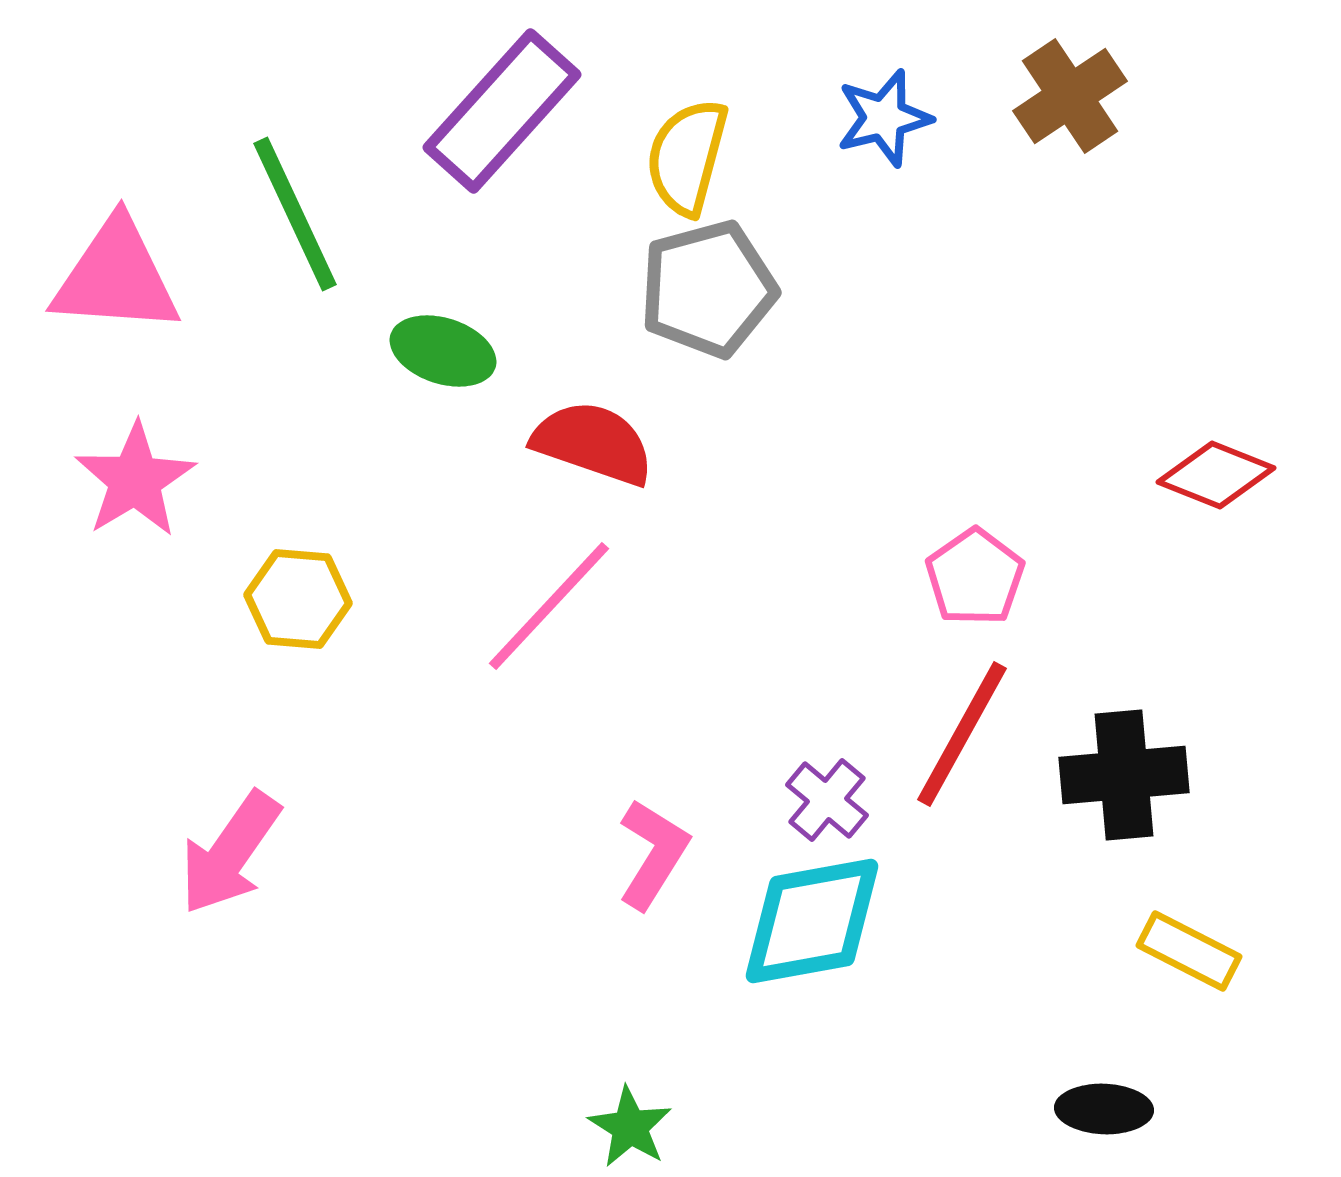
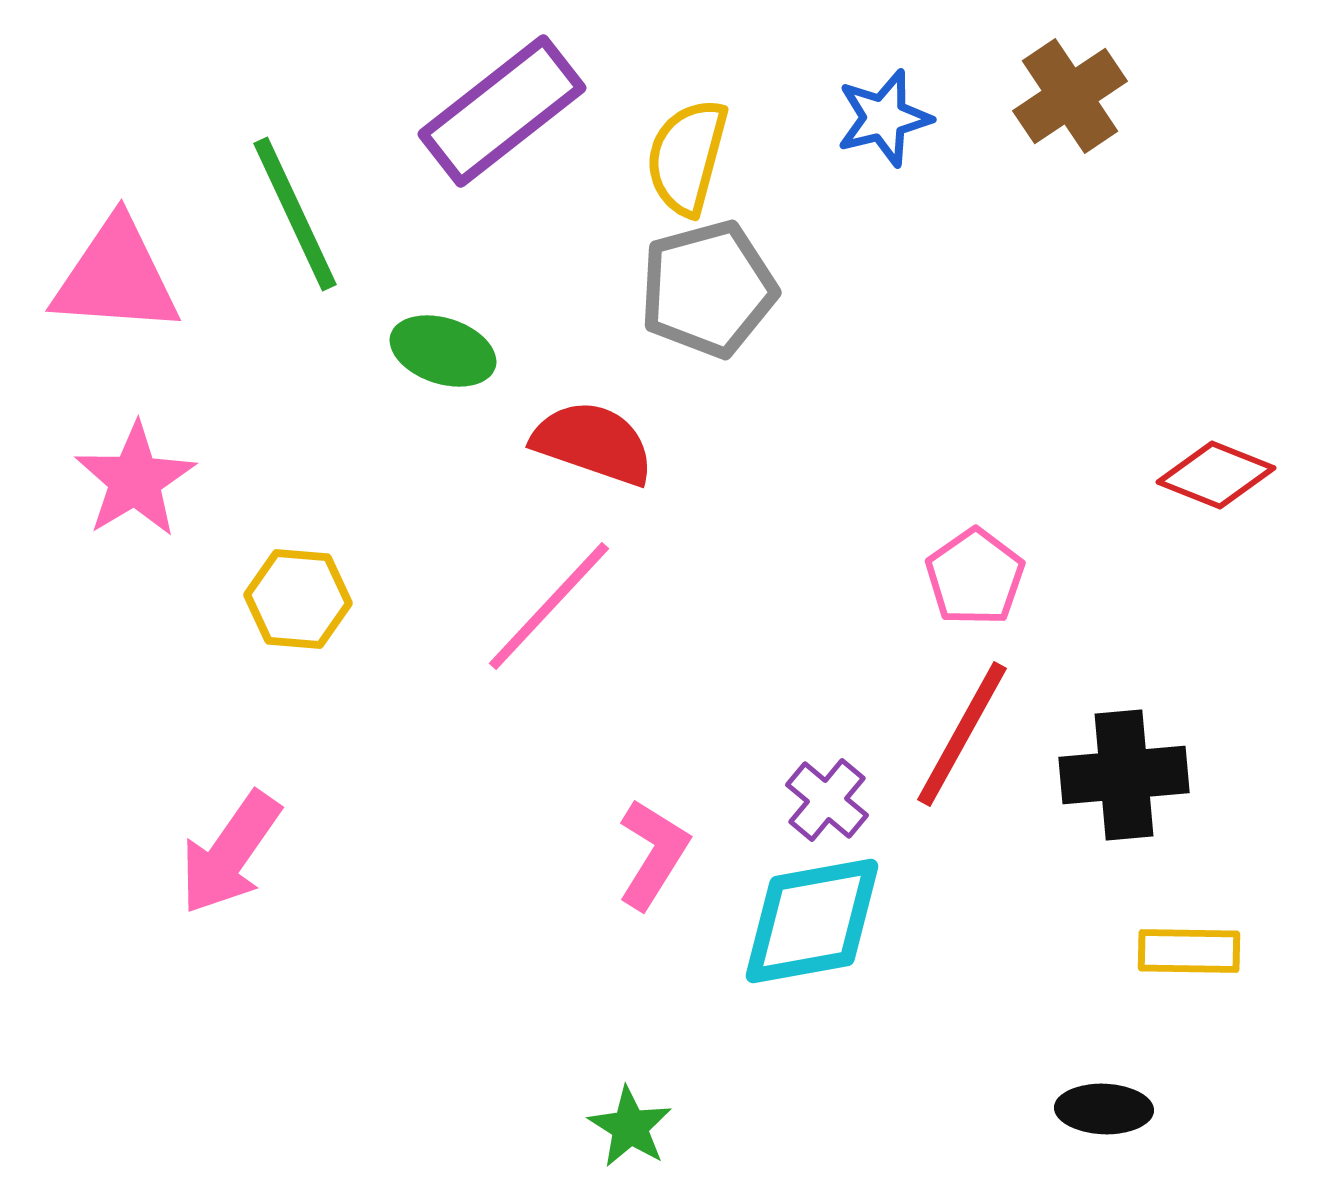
purple rectangle: rotated 10 degrees clockwise
yellow rectangle: rotated 26 degrees counterclockwise
